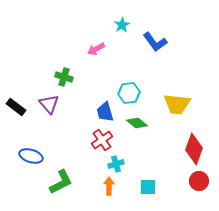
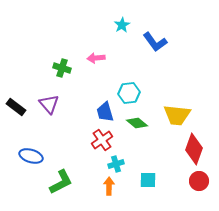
pink arrow: moved 9 px down; rotated 24 degrees clockwise
green cross: moved 2 px left, 9 px up
yellow trapezoid: moved 11 px down
cyan square: moved 7 px up
